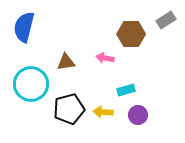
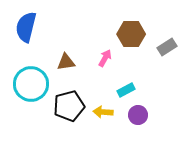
gray rectangle: moved 1 px right, 27 px down
blue semicircle: moved 2 px right
pink arrow: rotated 108 degrees clockwise
cyan rectangle: rotated 12 degrees counterclockwise
black pentagon: moved 3 px up
